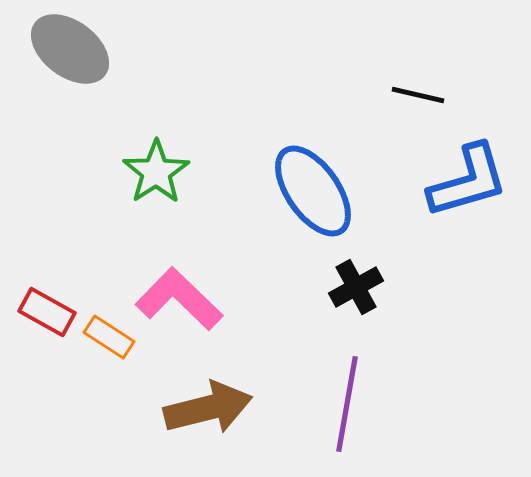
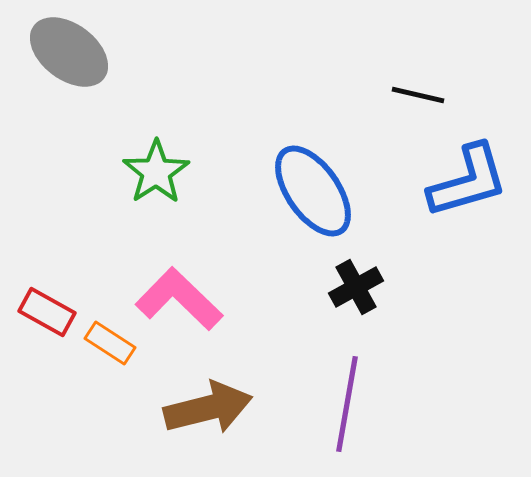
gray ellipse: moved 1 px left, 3 px down
orange rectangle: moved 1 px right, 6 px down
